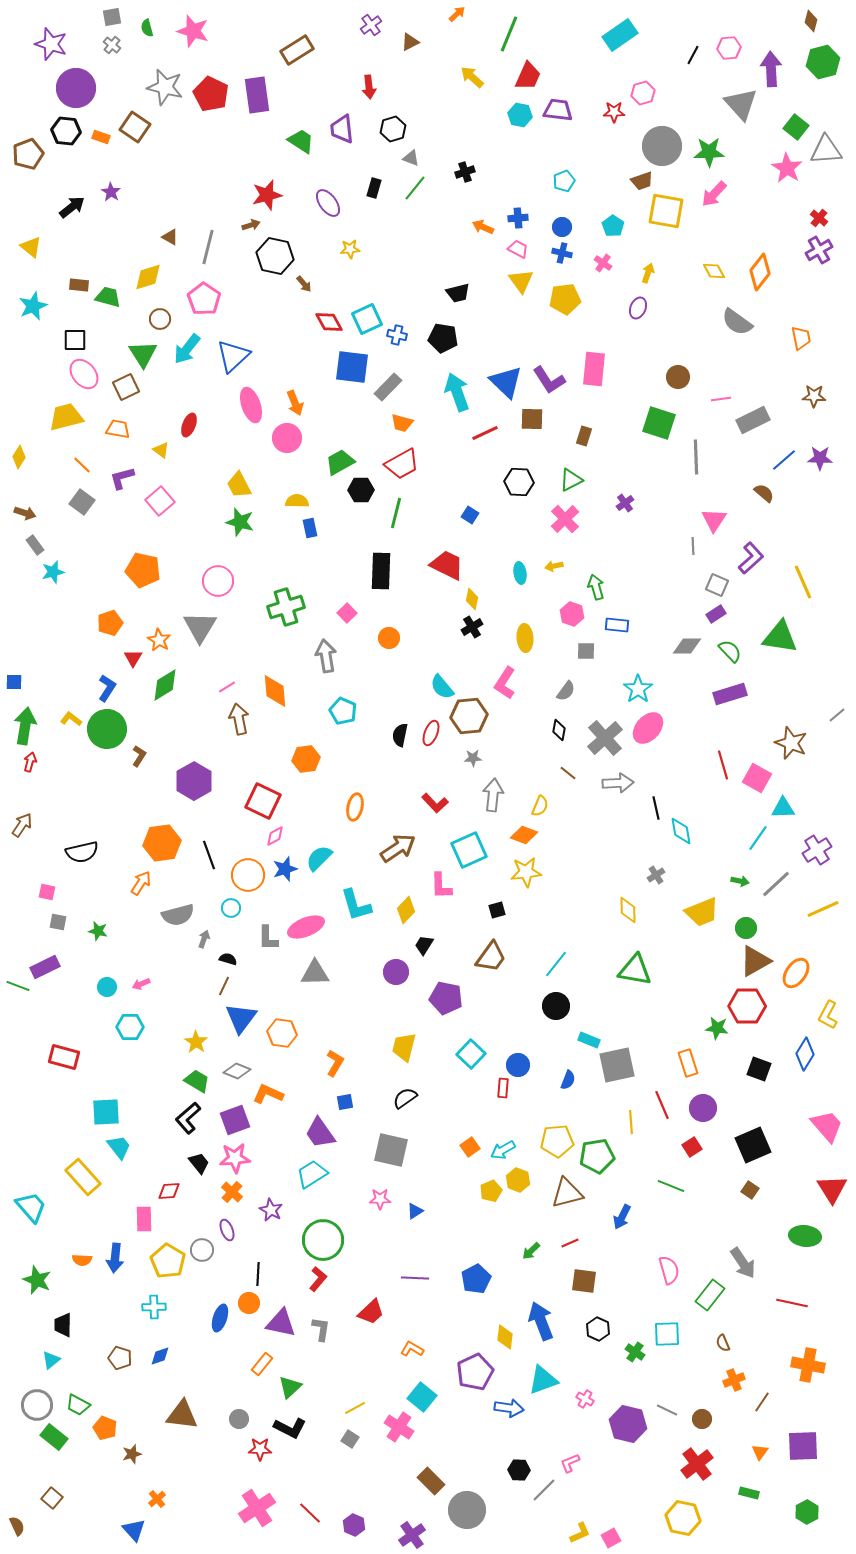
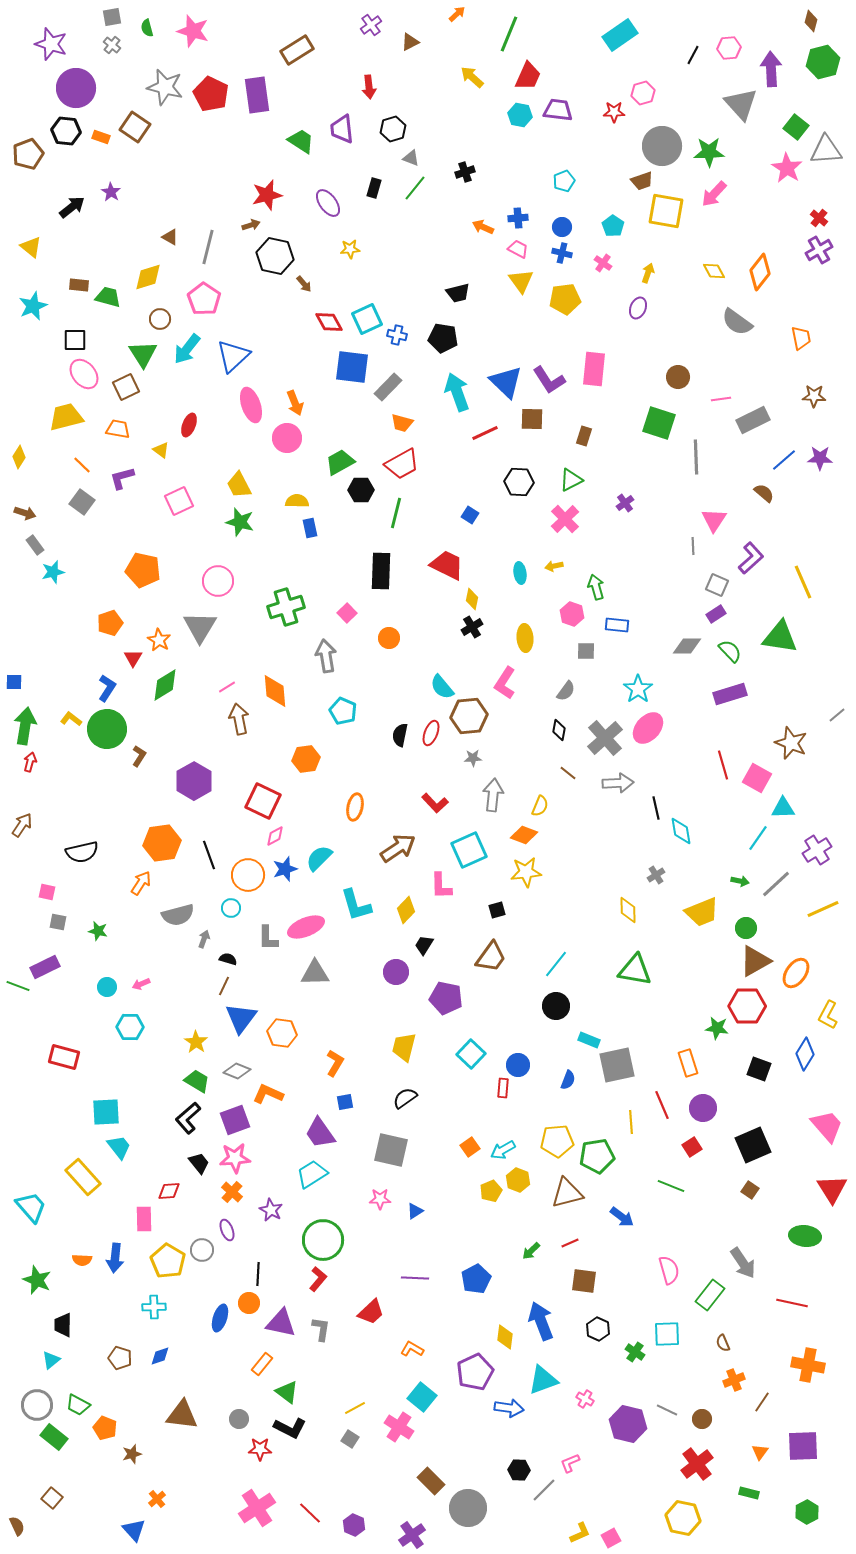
pink square at (160, 501): moved 19 px right; rotated 16 degrees clockwise
blue arrow at (622, 1217): rotated 80 degrees counterclockwise
green triangle at (290, 1387): moved 3 px left, 5 px down; rotated 40 degrees counterclockwise
gray circle at (467, 1510): moved 1 px right, 2 px up
